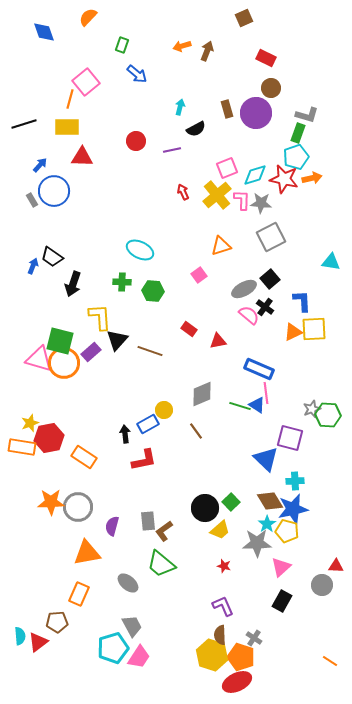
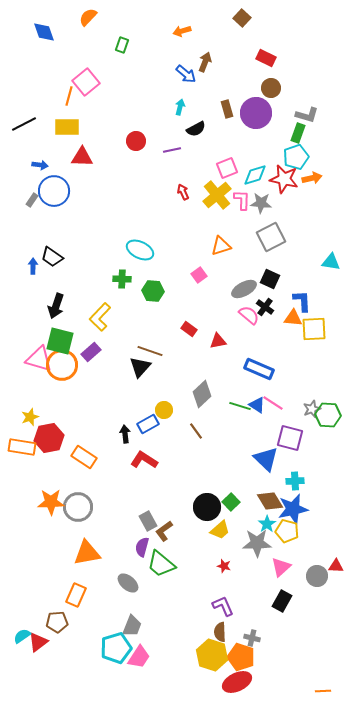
brown square at (244, 18): moved 2 px left; rotated 24 degrees counterclockwise
orange arrow at (182, 46): moved 15 px up
brown arrow at (207, 51): moved 2 px left, 11 px down
blue arrow at (137, 74): moved 49 px right
orange line at (70, 99): moved 1 px left, 3 px up
black line at (24, 124): rotated 10 degrees counterclockwise
blue arrow at (40, 165): rotated 56 degrees clockwise
gray rectangle at (32, 200): rotated 64 degrees clockwise
blue arrow at (33, 266): rotated 21 degrees counterclockwise
black square at (270, 279): rotated 24 degrees counterclockwise
green cross at (122, 282): moved 3 px up
black arrow at (73, 284): moved 17 px left, 22 px down
yellow L-shape at (100, 317): rotated 132 degrees counterclockwise
orange triangle at (293, 332): moved 14 px up; rotated 30 degrees clockwise
black triangle at (117, 340): moved 23 px right, 27 px down
orange circle at (64, 363): moved 2 px left, 2 px down
pink line at (266, 393): moved 7 px right, 10 px down; rotated 50 degrees counterclockwise
gray diamond at (202, 394): rotated 20 degrees counterclockwise
yellow star at (30, 423): moved 6 px up
red L-shape at (144, 460): rotated 136 degrees counterclockwise
black circle at (205, 508): moved 2 px right, 1 px up
gray rectangle at (148, 521): rotated 24 degrees counterclockwise
purple semicircle at (112, 526): moved 30 px right, 21 px down
gray circle at (322, 585): moved 5 px left, 9 px up
orange rectangle at (79, 594): moved 3 px left, 1 px down
gray trapezoid at (132, 626): rotated 50 degrees clockwise
brown semicircle at (220, 635): moved 3 px up
cyan semicircle at (20, 636): moved 2 px right; rotated 120 degrees counterclockwise
gray cross at (254, 638): moved 2 px left; rotated 21 degrees counterclockwise
cyan pentagon at (113, 648): moved 3 px right
orange line at (330, 661): moved 7 px left, 30 px down; rotated 35 degrees counterclockwise
